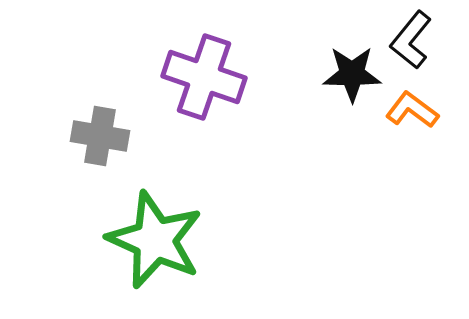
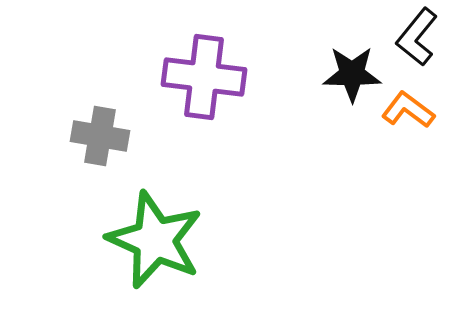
black L-shape: moved 6 px right, 3 px up
purple cross: rotated 12 degrees counterclockwise
orange L-shape: moved 4 px left
